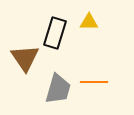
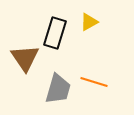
yellow triangle: rotated 30 degrees counterclockwise
orange line: rotated 16 degrees clockwise
